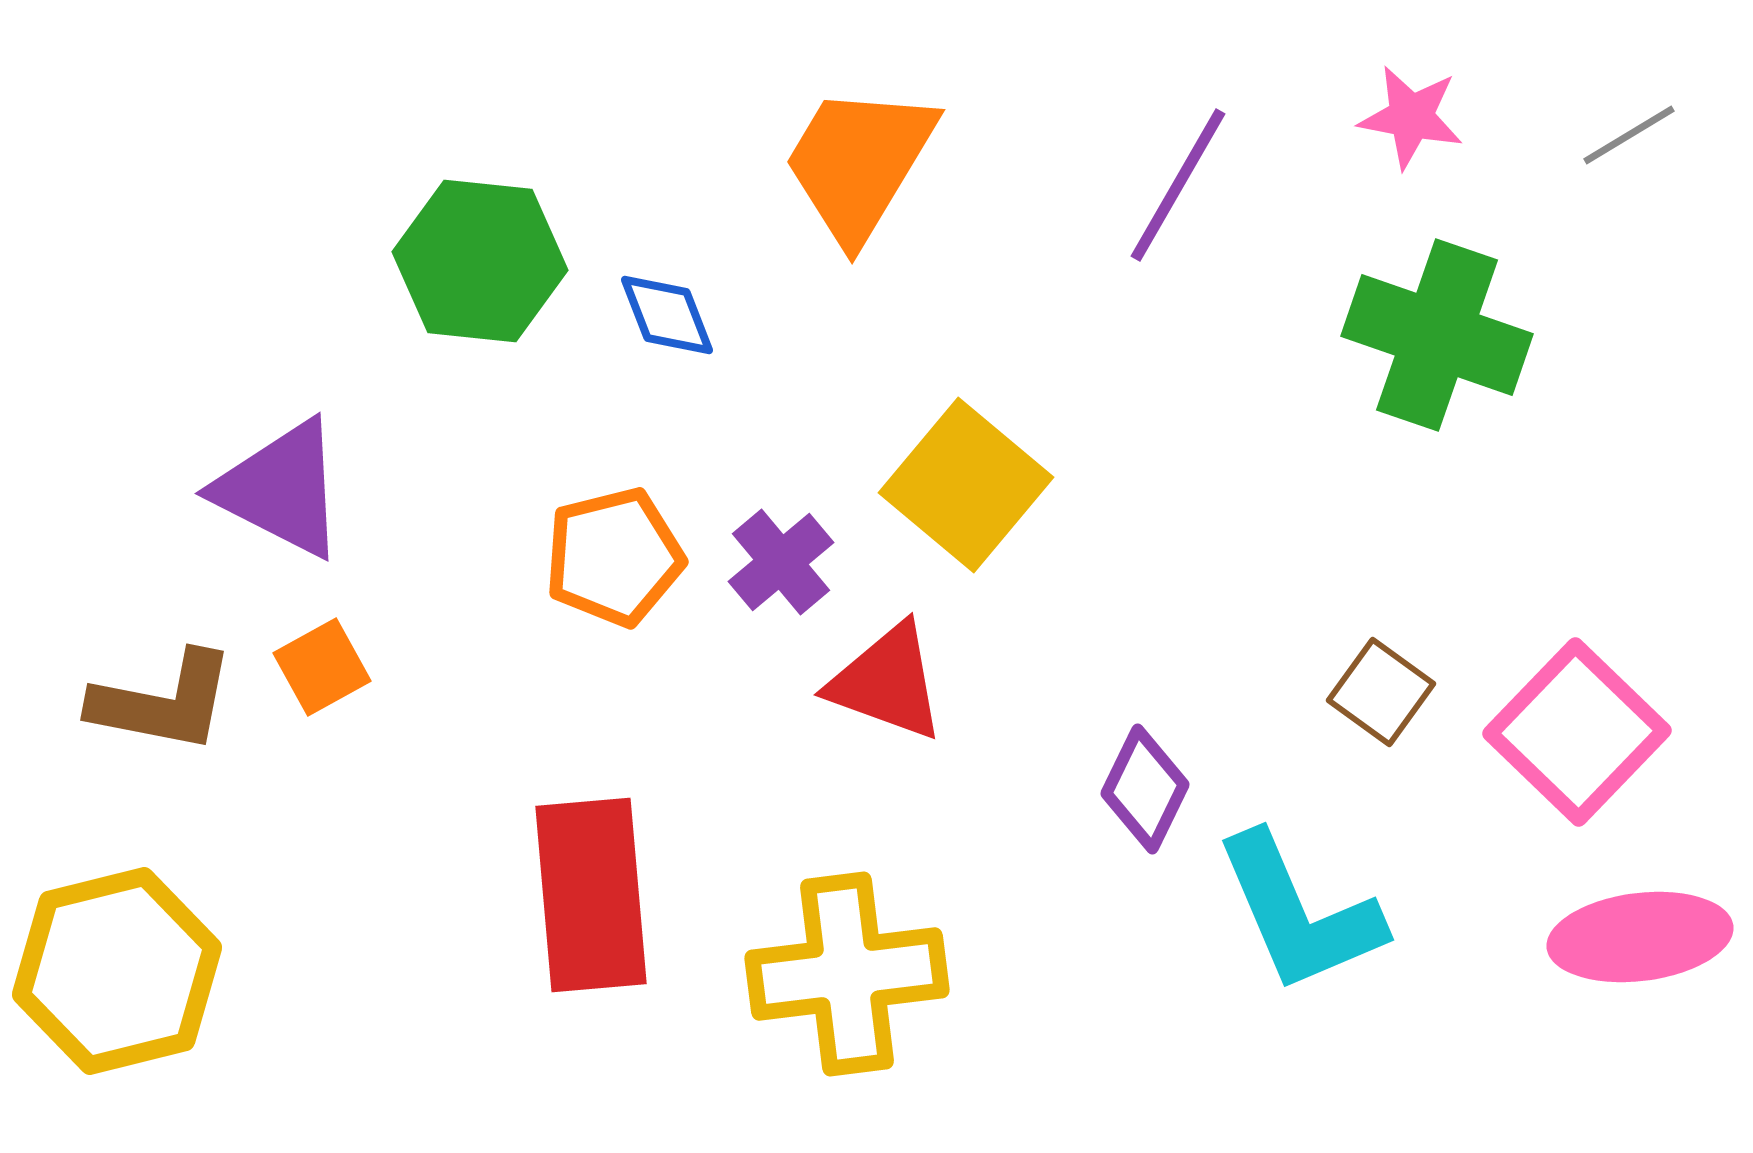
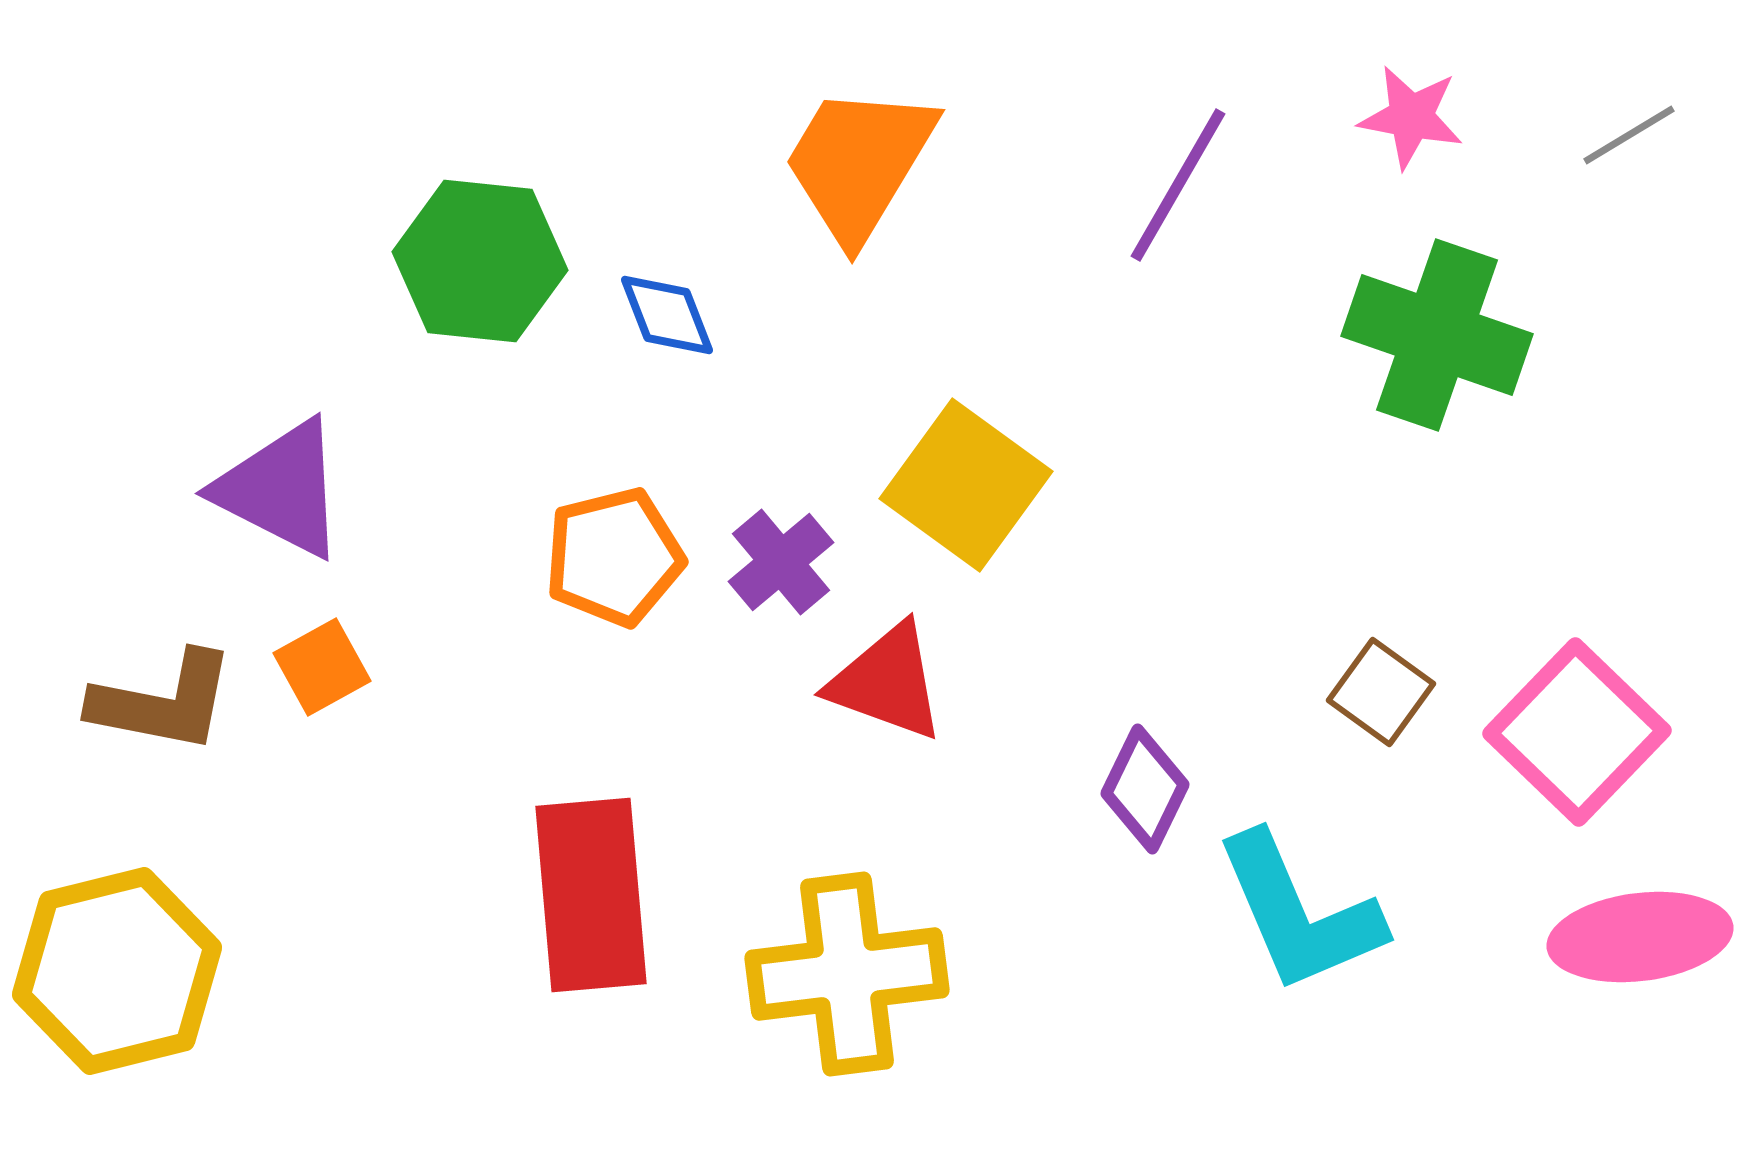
yellow square: rotated 4 degrees counterclockwise
